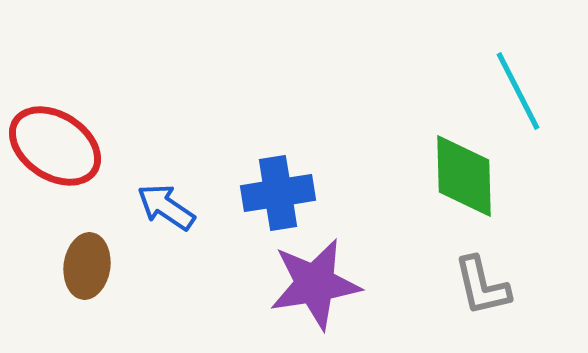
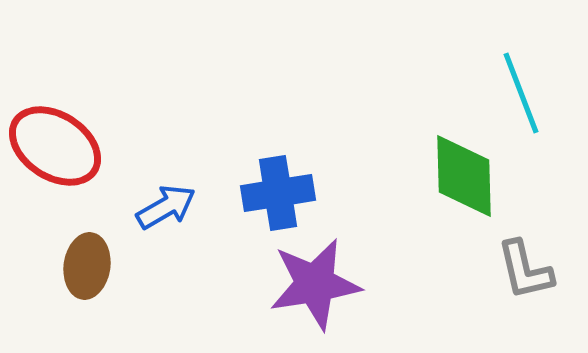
cyan line: moved 3 px right, 2 px down; rotated 6 degrees clockwise
blue arrow: rotated 116 degrees clockwise
gray L-shape: moved 43 px right, 16 px up
